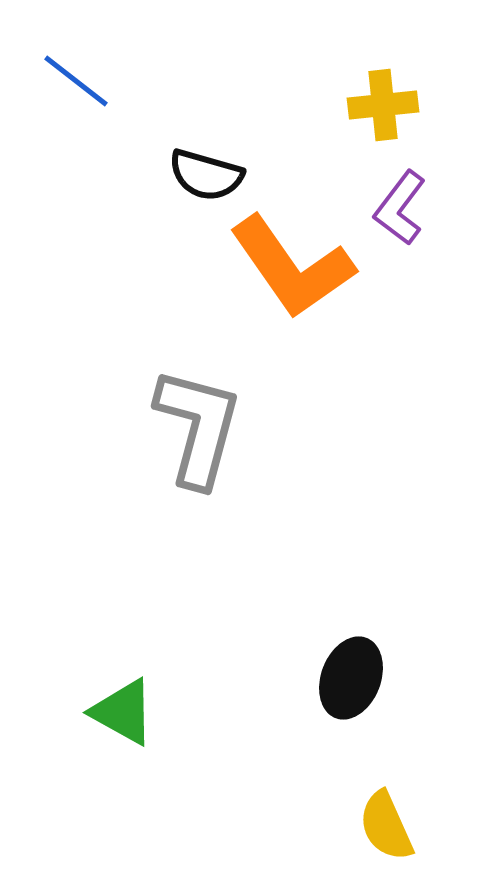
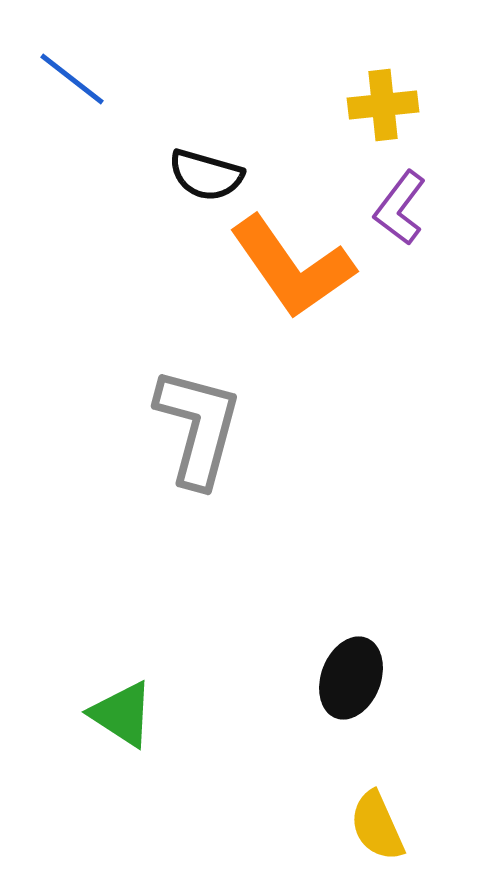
blue line: moved 4 px left, 2 px up
green triangle: moved 1 px left, 2 px down; rotated 4 degrees clockwise
yellow semicircle: moved 9 px left
